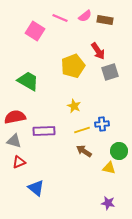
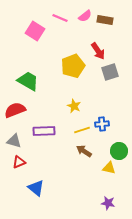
red semicircle: moved 7 px up; rotated 10 degrees counterclockwise
